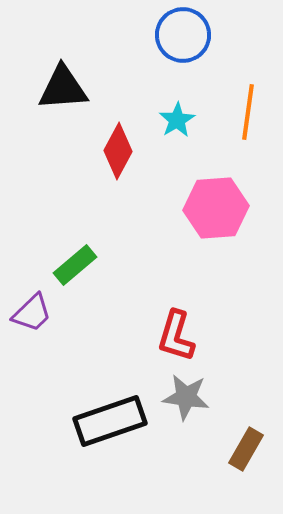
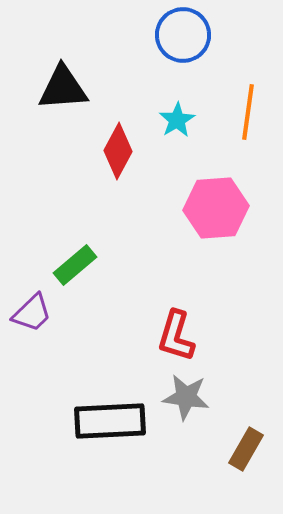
black rectangle: rotated 16 degrees clockwise
